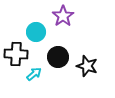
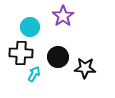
cyan circle: moved 6 px left, 5 px up
black cross: moved 5 px right, 1 px up
black star: moved 2 px left, 2 px down; rotated 15 degrees counterclockwise
cyan arrow: rotated 21 degrees counterclockwise
